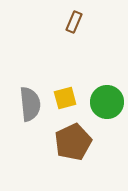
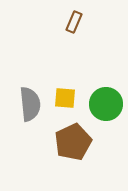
yellow square: rotated 20 degrees clockwise
green circle: moved 1 px left, 2 px down
